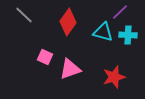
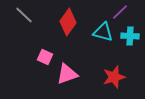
cyan cross: moved 2 px right, 1 px down
pink triangle: moved 3 px left, 5 px down
